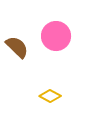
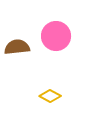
brown semicircle: rotated 50 degrees counterclockwise
